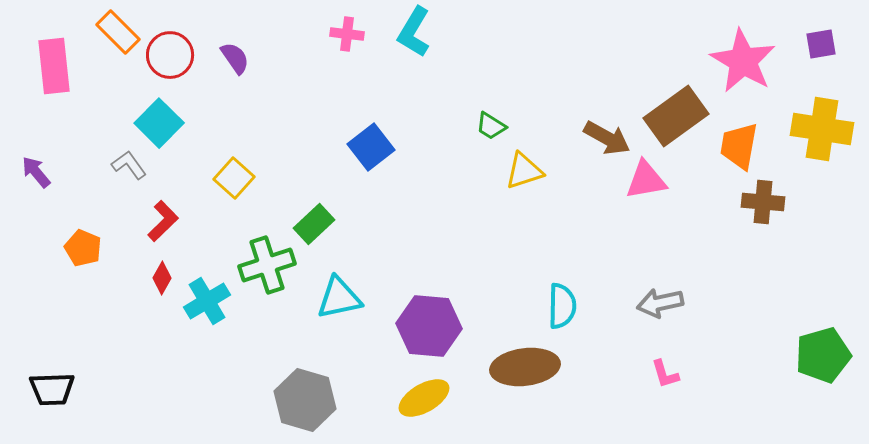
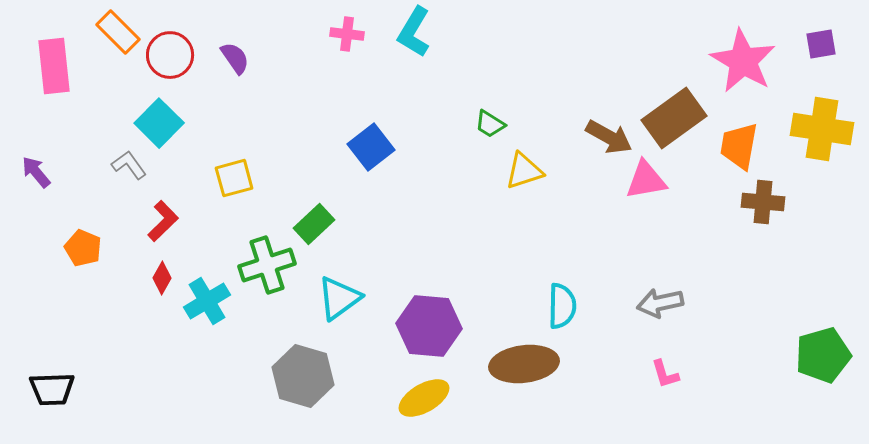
brown rectangle: moved 2 px left, 2 px down
green trapezoid: moved 1 px left, 2 px up
brown arrow: moved 2 px right, 1 px up
yellow square: rotated 33 degrees clockwise
cyan triangle: rotated 24 degrees counterclockwise
brown ellipse: moved 1 px left, 3 px up
gray hexagon: moved 2 px left, 24 px up
